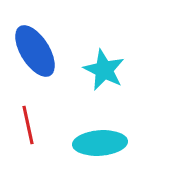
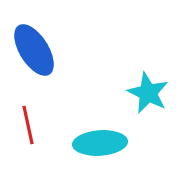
blue ellipse: moved 1 px left, 1 px up
cyan star: moved 44 px right, 23 px down
